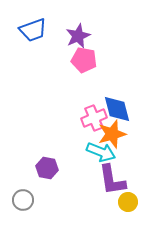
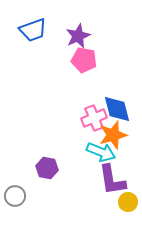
orange star: moved 1 px right, 1 px down
gray circle: moved 8 px left, 4 px up
